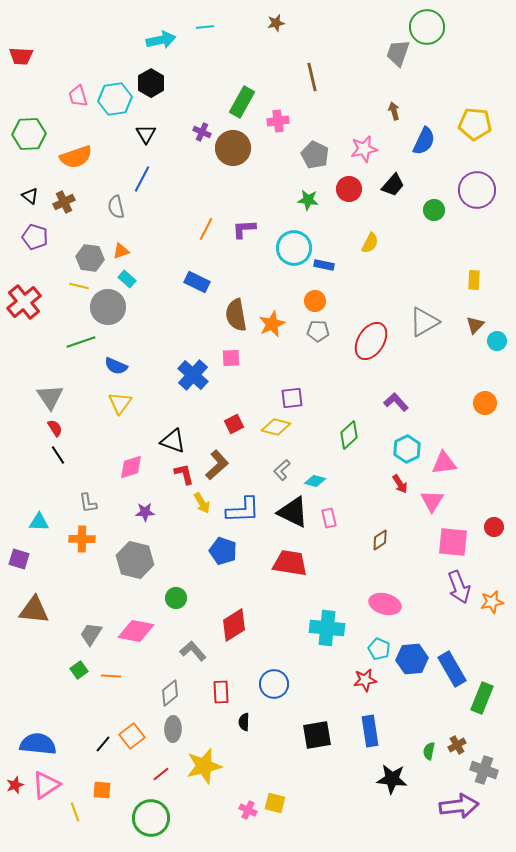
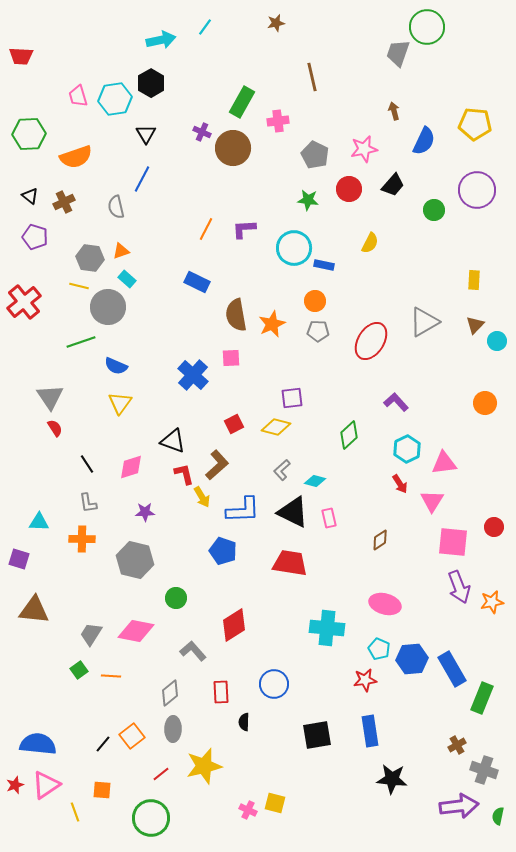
cyan line at (205, 27): rotated 48 degrees counterclockwise
black line at (58, 455): moved 29 px right, 9 px down
yellow arrow at (202, 503): moved 6 px up
green semicircle at (429, 751): moved 69 px right, 65 px down
